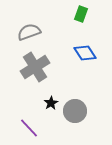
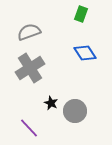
gray cross: moved 5 px left, 1 px down
black star: rotated 16 degrees counterclockwise
